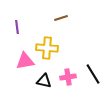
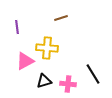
pink triangle: rotated 18 degrees counterclockwise
pink cross: moved 7 px down; rotated 14 degrees clockwise
black triangle: rotated 28 degrees counterclockwise
